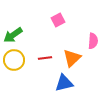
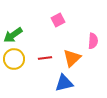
yellow circle: moved 1 px up
